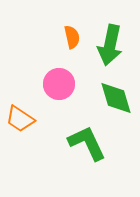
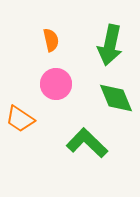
orange semicircle: moved 21 px left, 3 px down
pink circle: moved 3 px left
green diamond: rotated 6 degrees counterclockwise
green L-shape: rotated 21 degrees counterclockwise
